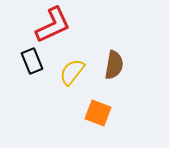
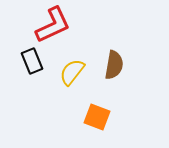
orange square: moved 1 px left, 4 px down
